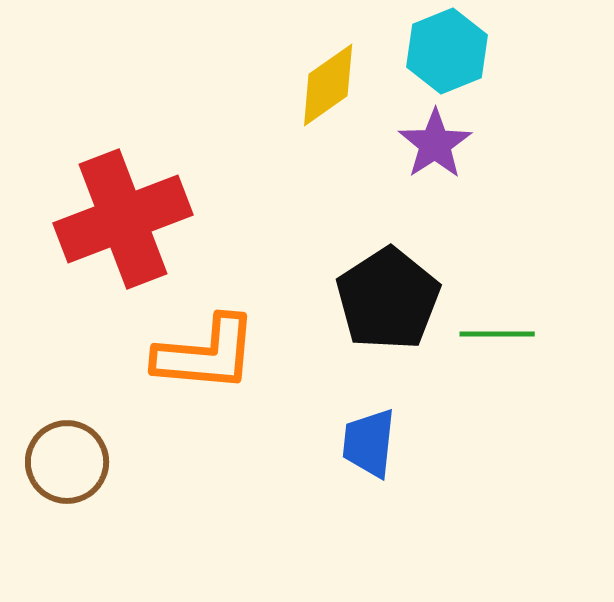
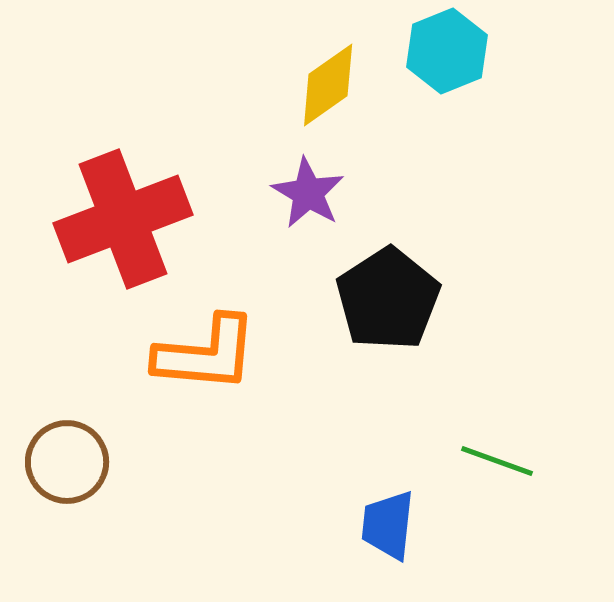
purple star: moved 127 px left, 49 px down; rotated 8 degrees counterclockwise
green line: moved 127 px down; rotated 20 degrees clockwise
blue trapezoid: moved 19 px right, 82 px down
